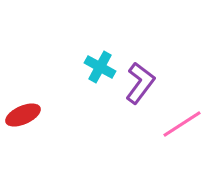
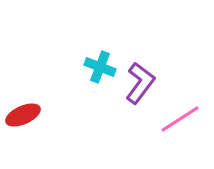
cyan cross: rotated 8 degrees counterclockwise
pink line: moved 2 px left, 5 px up
